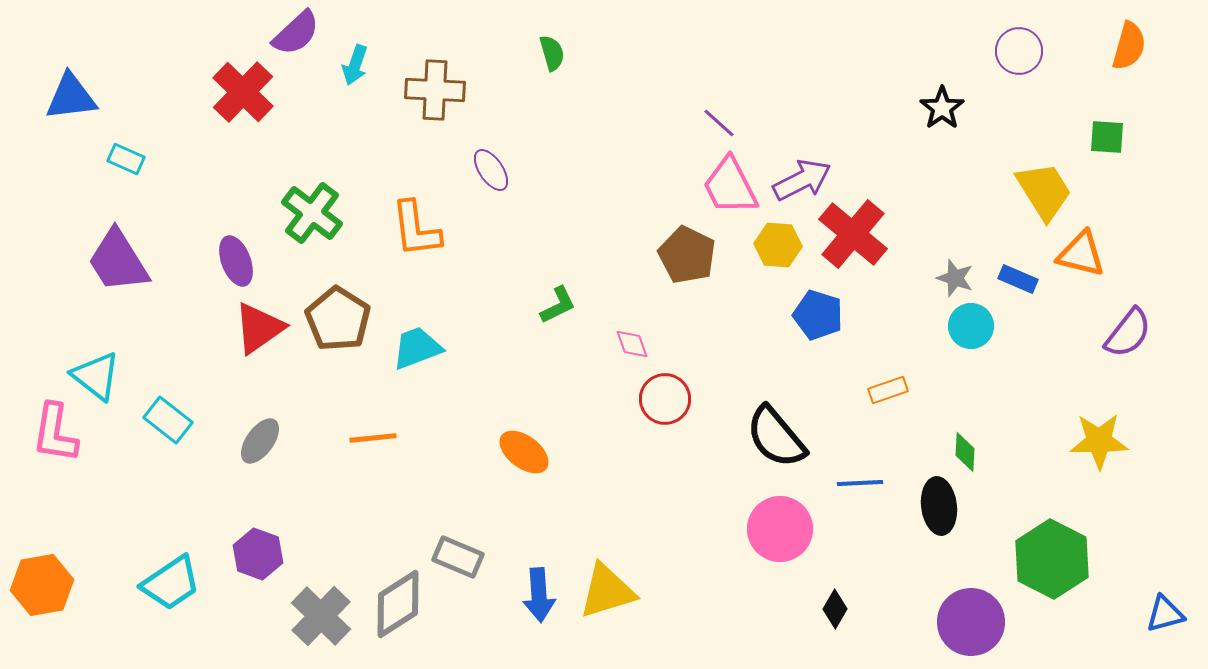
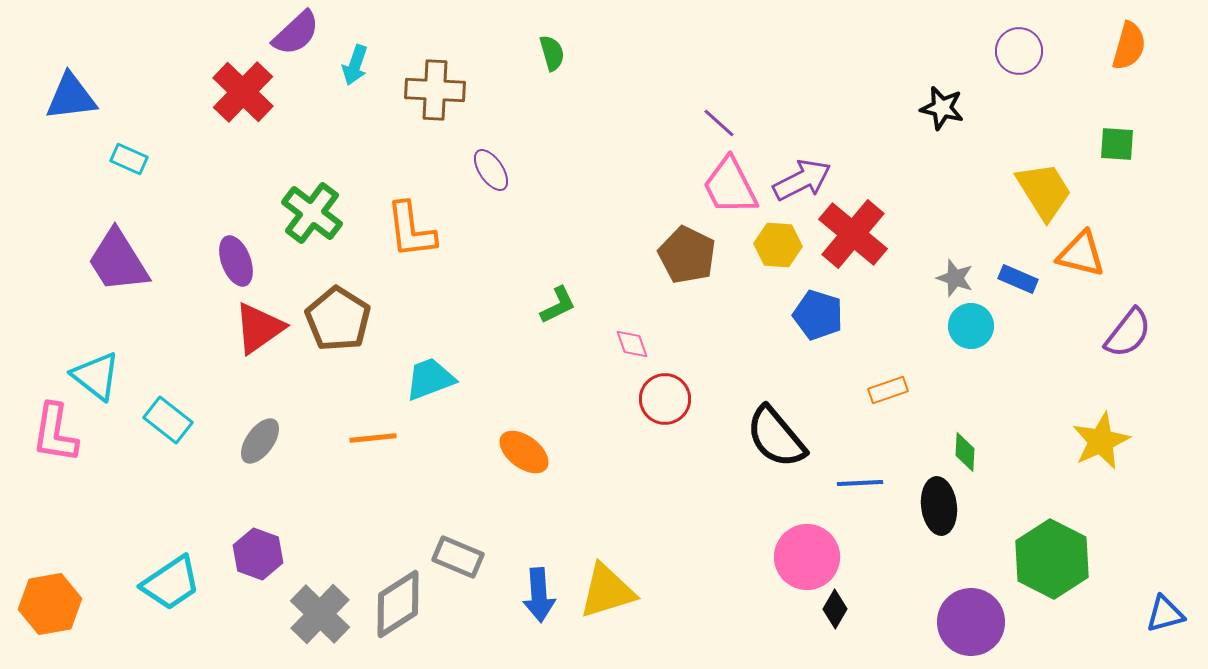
black star at (942, 108): rotated 24 degrees counterclockwise
green square at (1107, 137): moved 10 px right, 7 px down
cyan rectangle at (126, 159): moved 3 px right
orange L-shape at (416, 229): moved 5 px left, 1 px down
cyan trapezoid at (417, 348): moved 13 px right, 31 px down
yellow star at (1099, 441): moved 2 px right; rotated 24 degrees counterclockwise
pink circle at (780, 529): moved 27 px right, 28 px down
orange hexagon at (42, 585): moved 8 px right, 19 px down
gray cross at (321, 616): moved 1 px left, 2 px up
